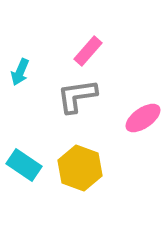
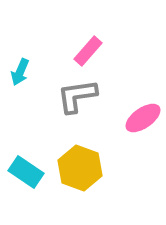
cyan rectangle: moved 2 px right, 7 px down
